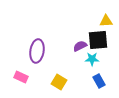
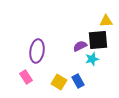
cyan star: rotated 16 degrees counterclockwise
pink rectangle: moved 5 px right; rotated 32 degrees clockwise
blue rectangle: moved 21 px left
